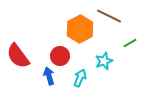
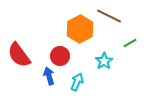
red semicircle: moved 1 px right, 1 px up
cyan star: rotated 12 degrees counterclockwise
cyan arrow: moved 3 px left, 4 px down
